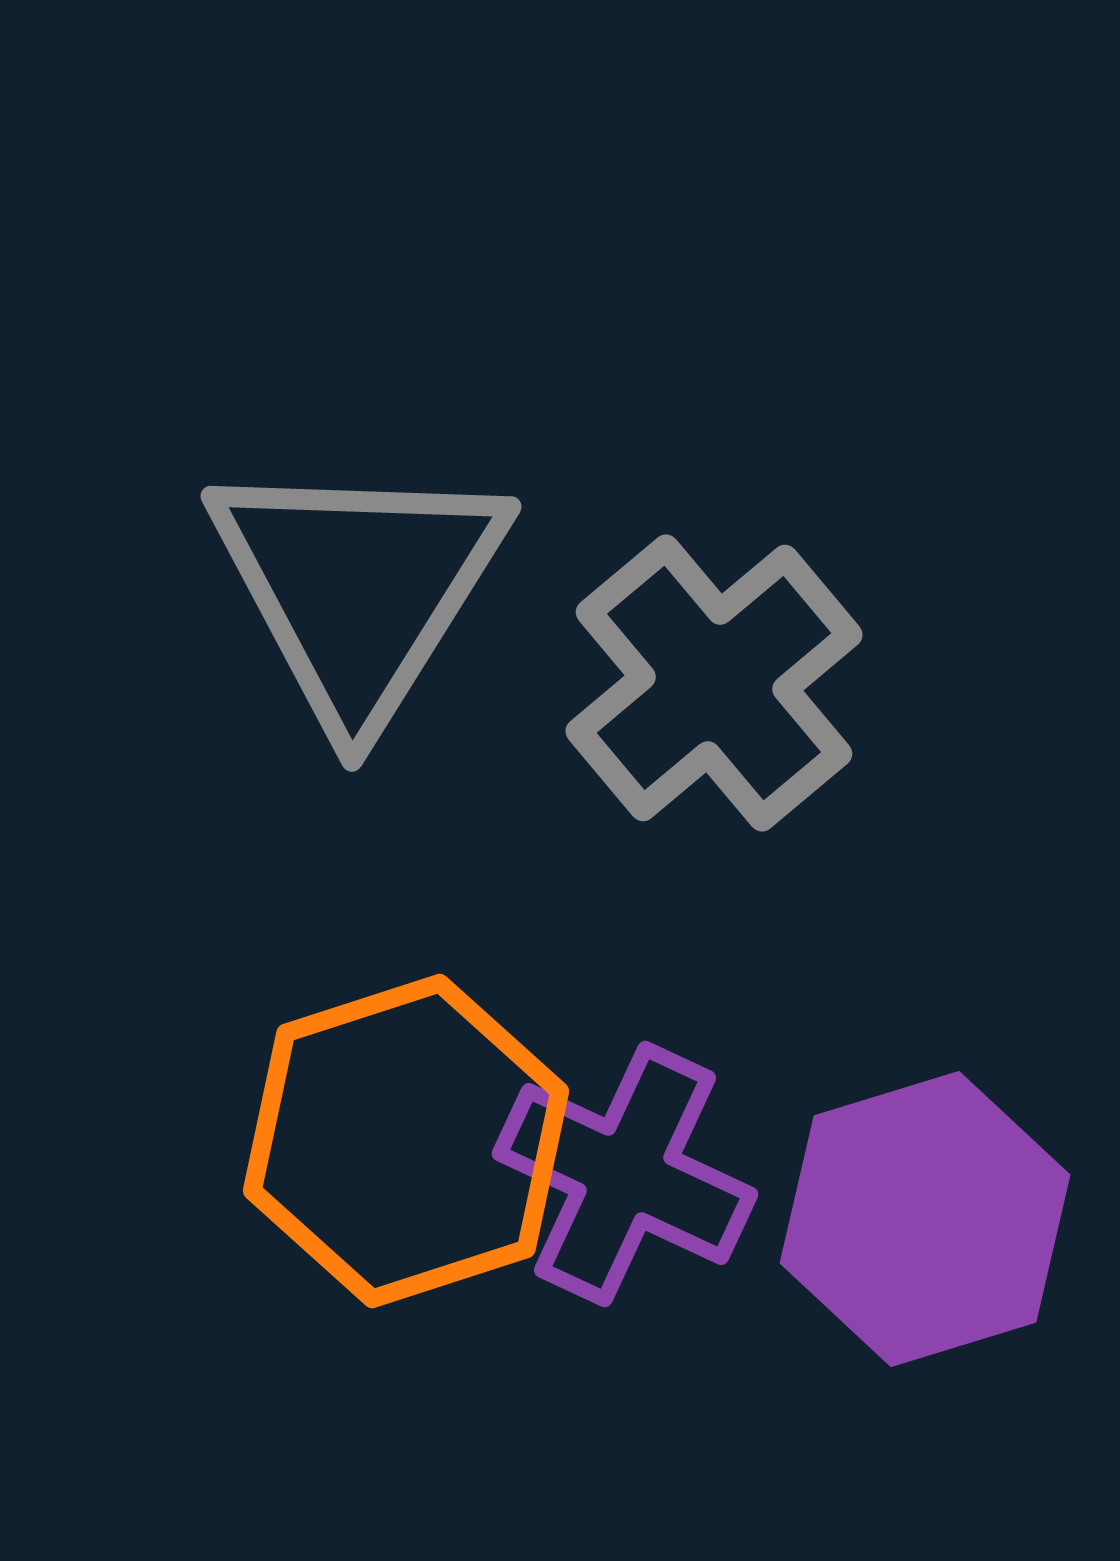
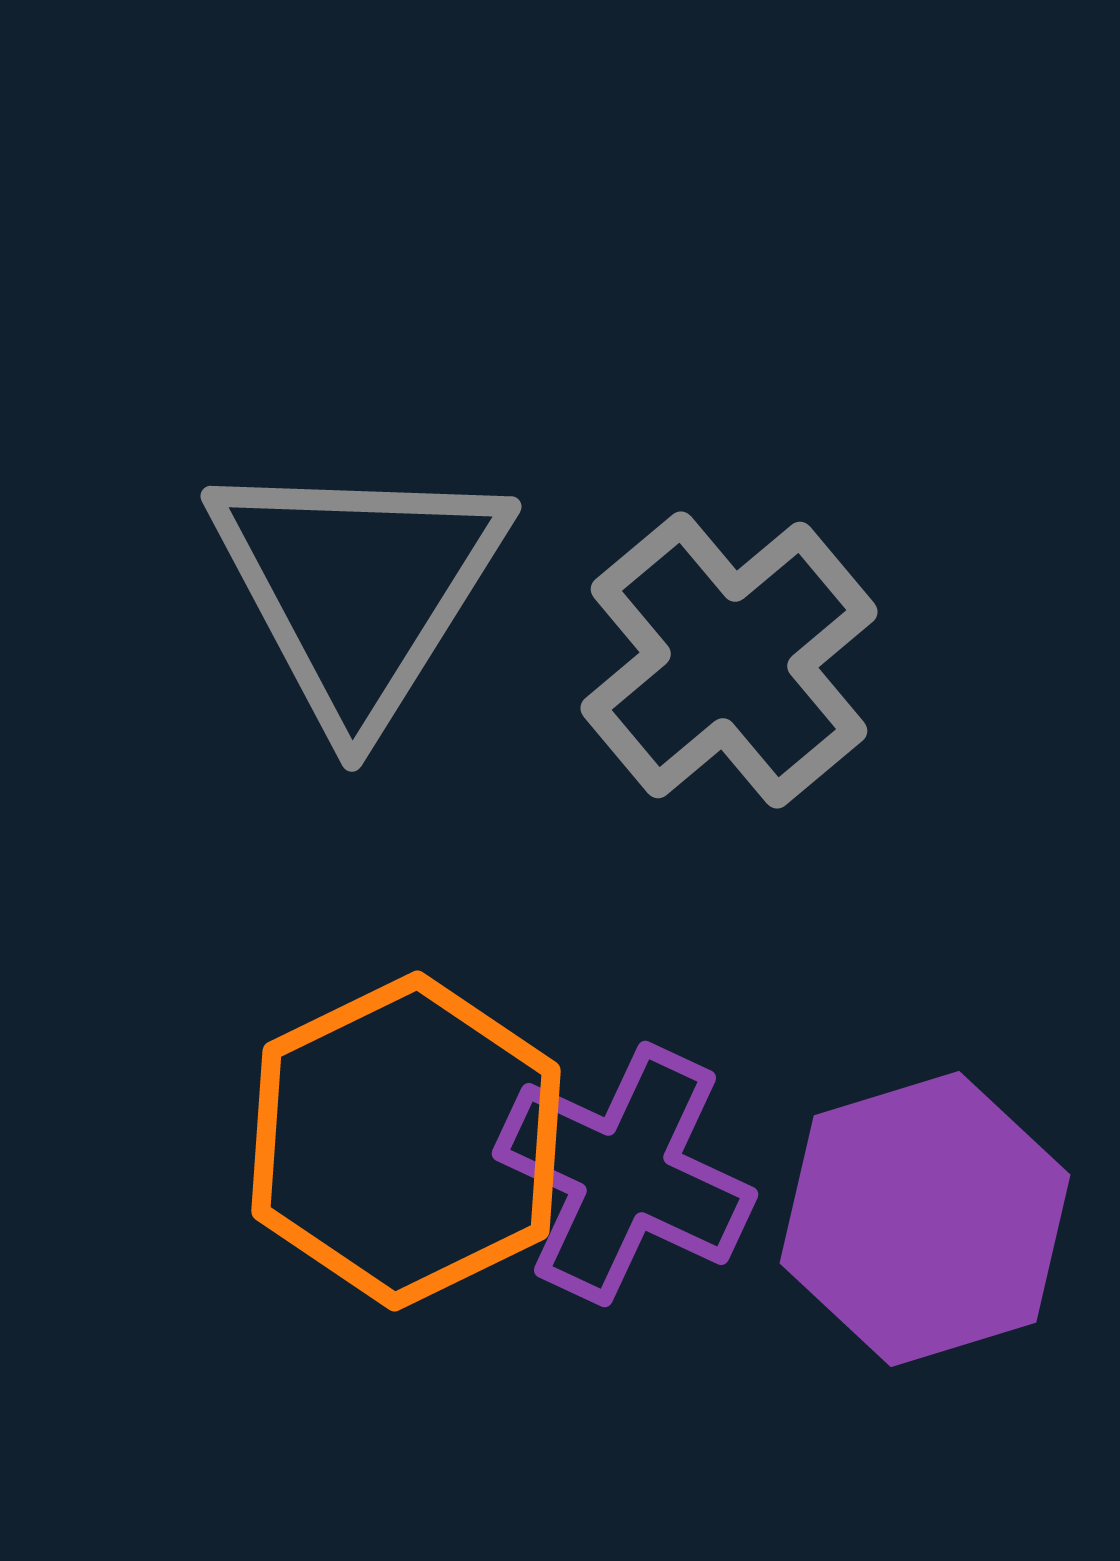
gray cross: moved 15 px right, 23 px up
orange hexagon: rotated 8 degrees counterclockwise
